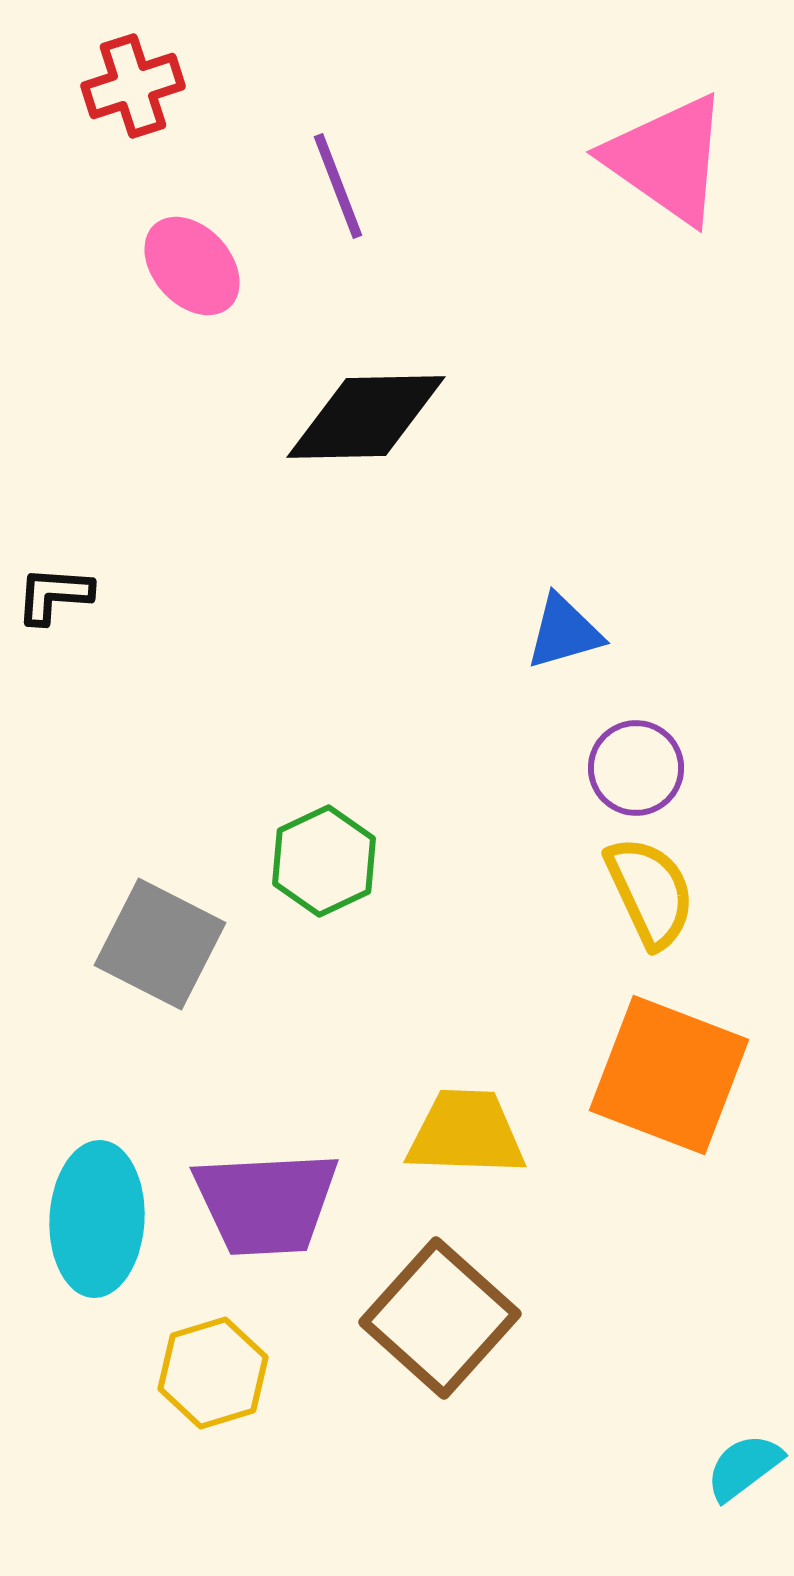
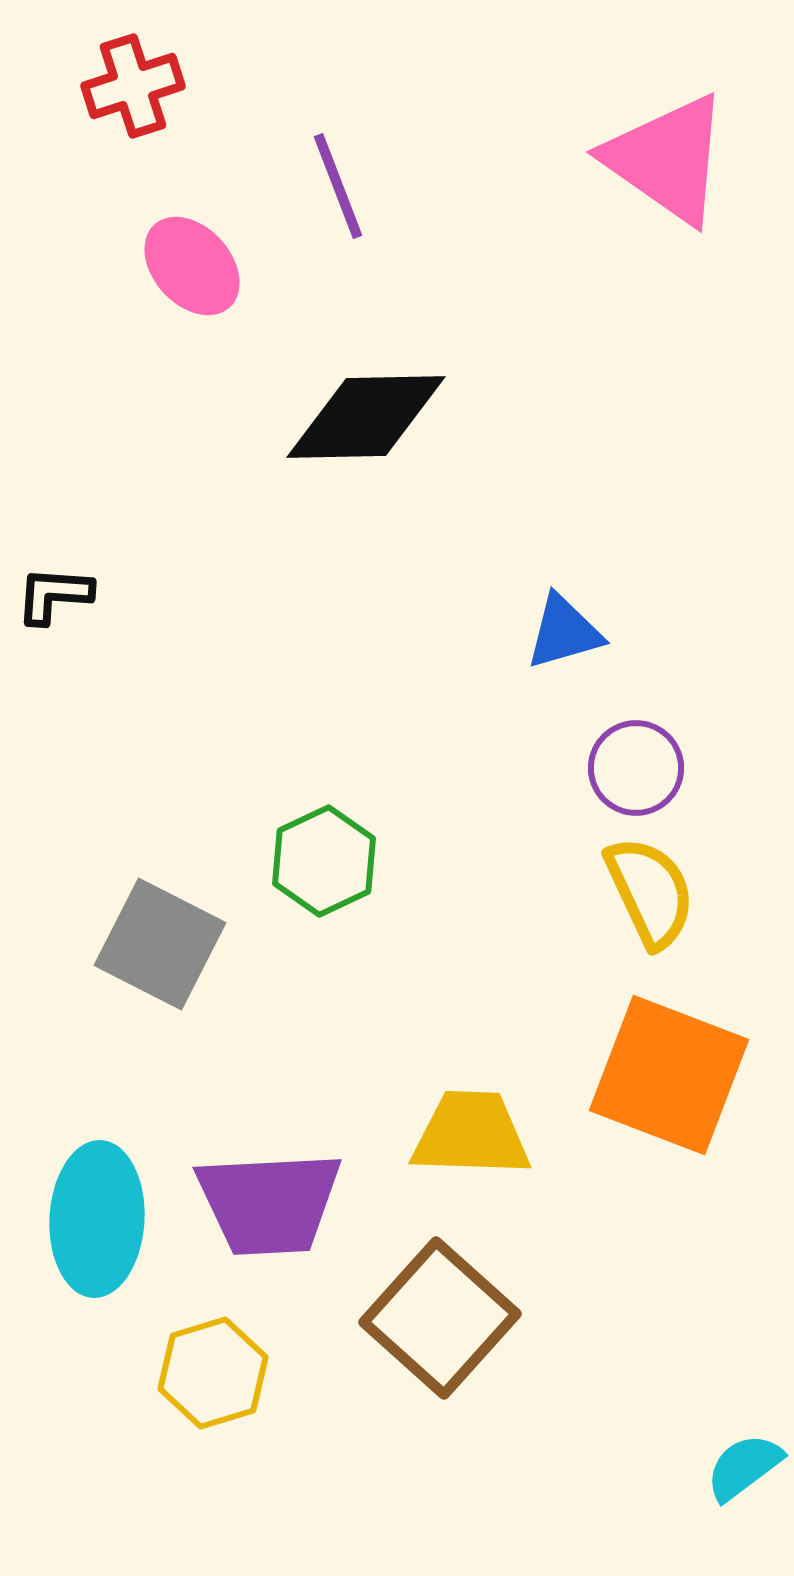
yellow trapezoid: moved 5 px right, 1 px down
purple trapezoid: moved 3 px right
